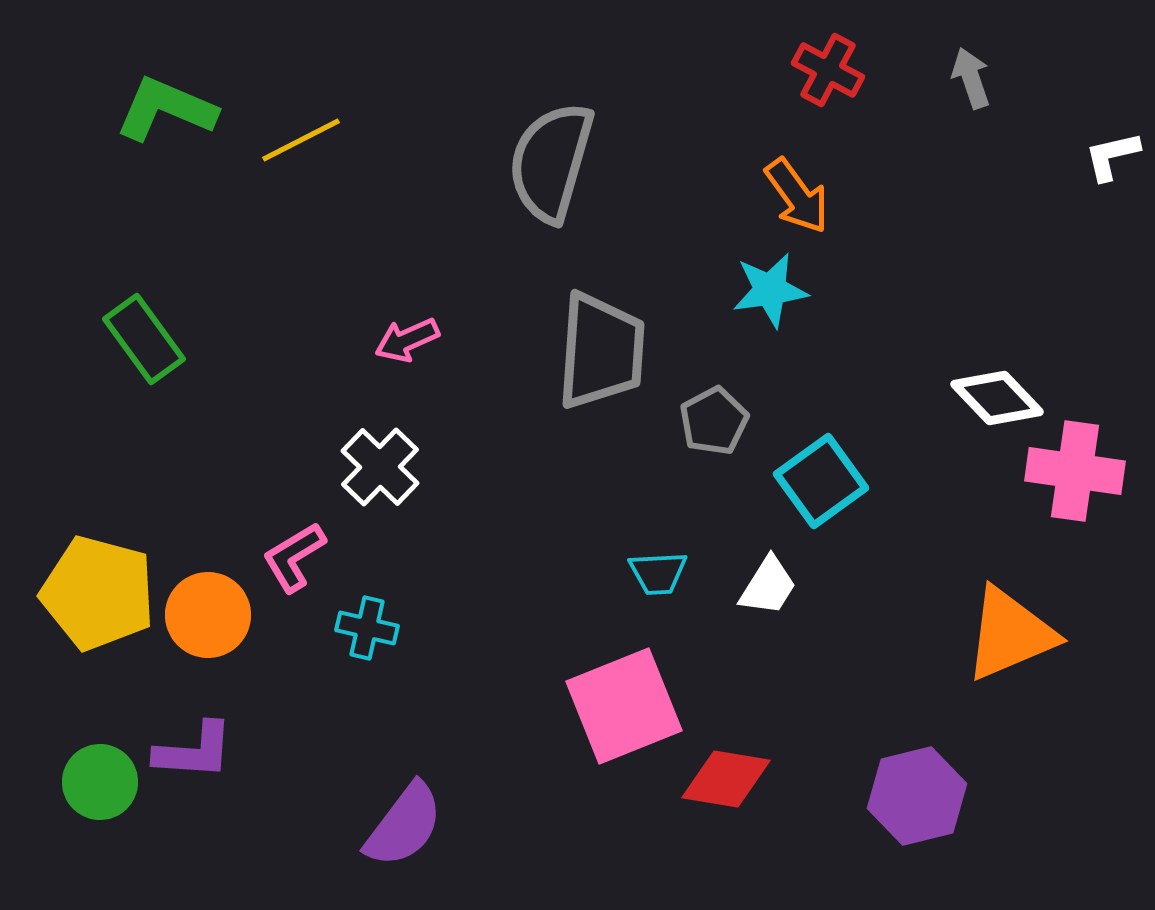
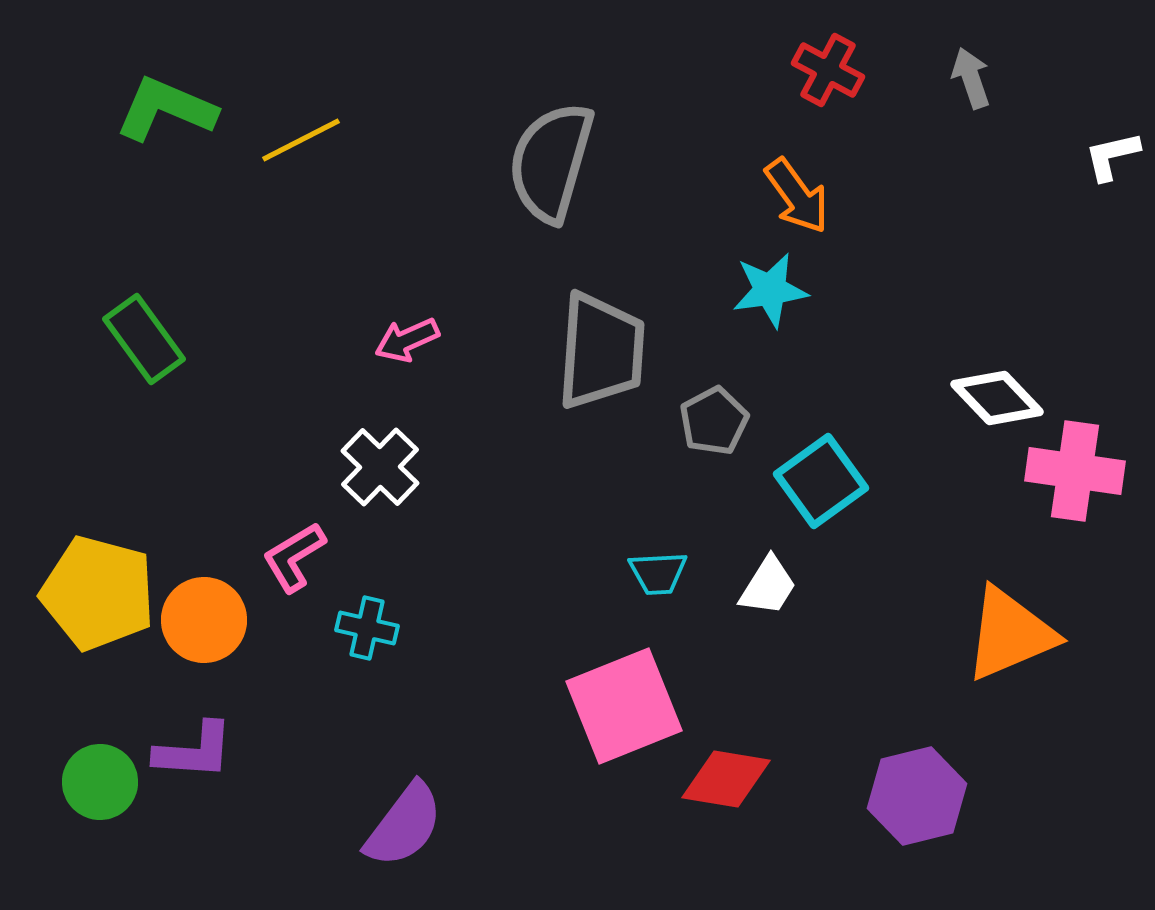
orange circle: moved 4 px left, 5 px down
